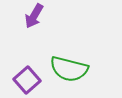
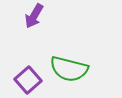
purple square: moved 1 px right
